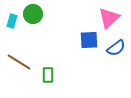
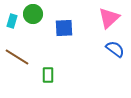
blue square: moved 25 px left, 12 px up
blue semicircle: moved 1 px left, 1 px down; rotated 108 degrees counterclockwise
brown line: moved 2 px left, 5 px up
